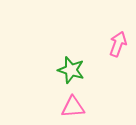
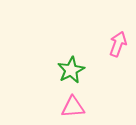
green star: rotated 28 degrees clockwise
